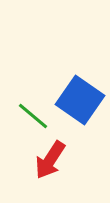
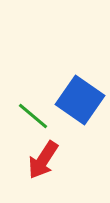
red arrow: moved 7 px left
